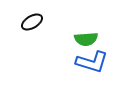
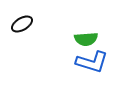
black ellipse: moved 10 px left, 2 px down
